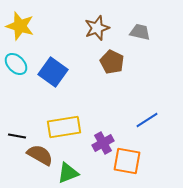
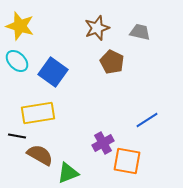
cyan ellipse: moved 1 px right, 3 px up
yellow rectangle: moved 26 px left, 14 px up
